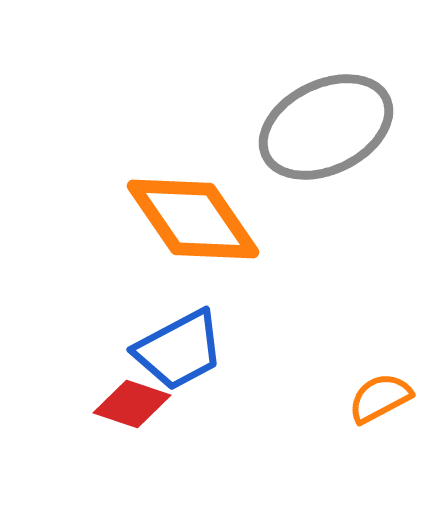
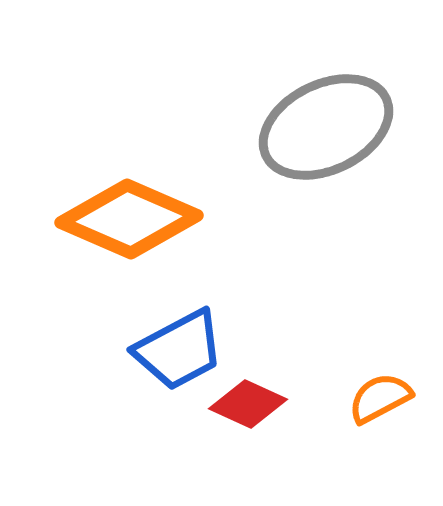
orange diamond: moved 64 px left; rotated 32 degrees counterclockwise
red diamond: moved 116 px right; rotated 6 degrees clockwise
